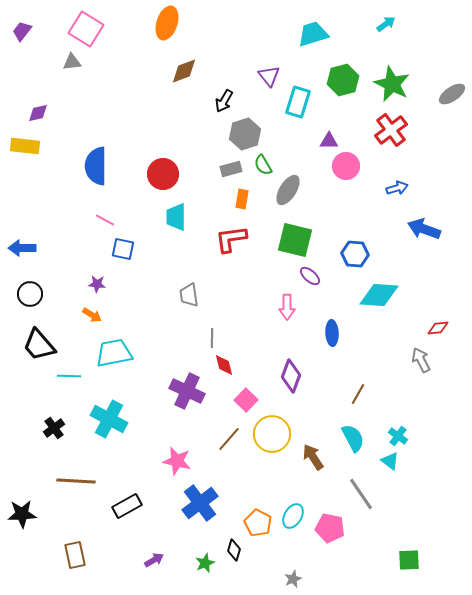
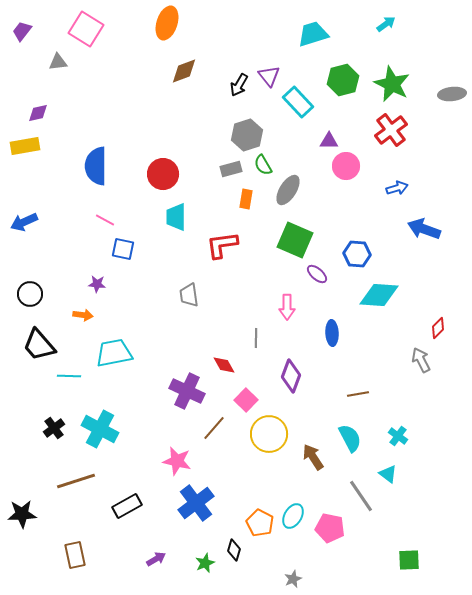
gray triangle at (72, 62): moved 14 px left
gray ellipse at (452, 94): rotated 28 degrees clockwise
black arrow at (224, 101): moved 15 px right, 16 px up
cyan rectangle at (298, 102): rotated 60 degrees counterclockwise
gray hexagon at (245, 134): moved 2 px right, 1 px down
yellow rectangle at (25, 146): rotated 16 degrees counterclockwise
orange rectangle at (242, 199): moved 4 px right
red L-shape at (231, 239): moved 9 px left, 6 px down
green square at (295, 240): rotated 9 degrees clockwise
blue arrow at (22, 248): moved 2 px right, 26 px up; rotated 24 degrees counterclockwise
blue hexagon at (355, 254): moved 2 px right
purple ellipse at (310, 276): moved 7 px right, 2 px up
orange arrow at (92, 315): moved 9 px left; rotated 24 degrees counterclockwise
red diamond at (438, 328): rotated 40 degrees counterclockwise
gray line at (212, 338): moved 44 px right
red diamond at (224, 365): rotated 15 degrees counterclockwise
brown line at (358, 394): rotated 50 degrees clockwise
cyan cross at (109, 419): moved 9 px left, 10 px down
yellow circle at (272, 434): moved 3 px left
cyan semicircle at (353, 438): moved 3 px left
brown line at (229, 439): moved 15 px left, 11 px up
cyan triangle at (390, 461): moved 2 px left, 13 px down
brown line at (76, 481): rotated 21 degrees counterclockwise
gray line at (361, 494): moved 2 px down
blue cross at (200, 503): moved 4 px left
orange pentagon at (258, 523): moved 2 px right
purple arrow at (154, 560): moved 2 px right, 1 px up
